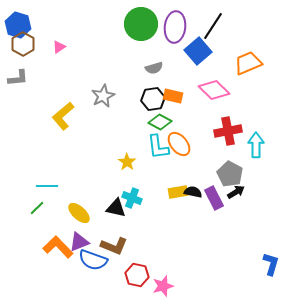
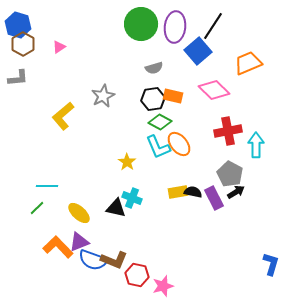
cyan L-shape: rotated 16 degrees counterclockwise
brown L-shape: moved 14 px down
